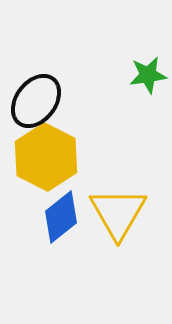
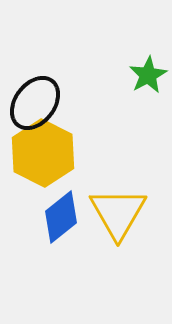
green star: rotated 21 degrees counterclockwise
black ellipse: moved 1 px left, 2 px down
yellow hexagon: moved 3 px left, 4 px up
